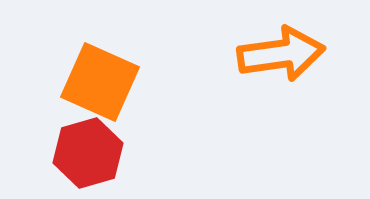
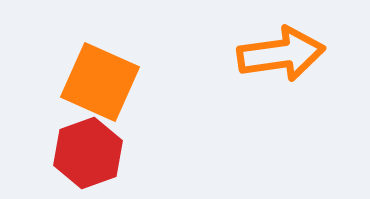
red hexagon: rotated 4 degrees counterclockwise
